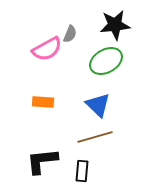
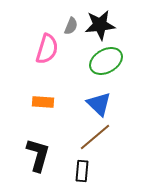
black star: moved 15 px left
gray semicircle: moved 1 px right, 8 px up
pink semicircle: rotated 44 degrees counterclockwise
blue triangle: moved 1 px right, 1 px up
brown line: rotated 24 degrees counterclockwise
black L-shape: moved 4 px left, 6 px up; rotated 112 degrees clockwise
